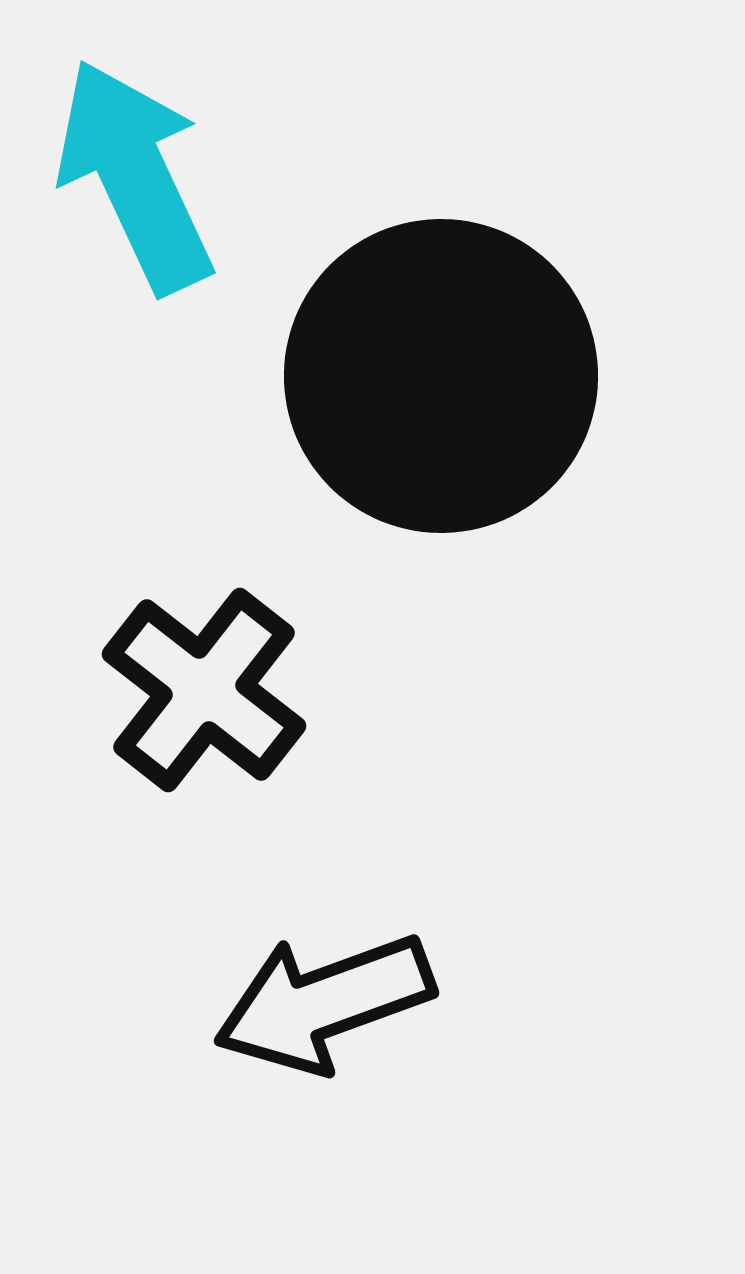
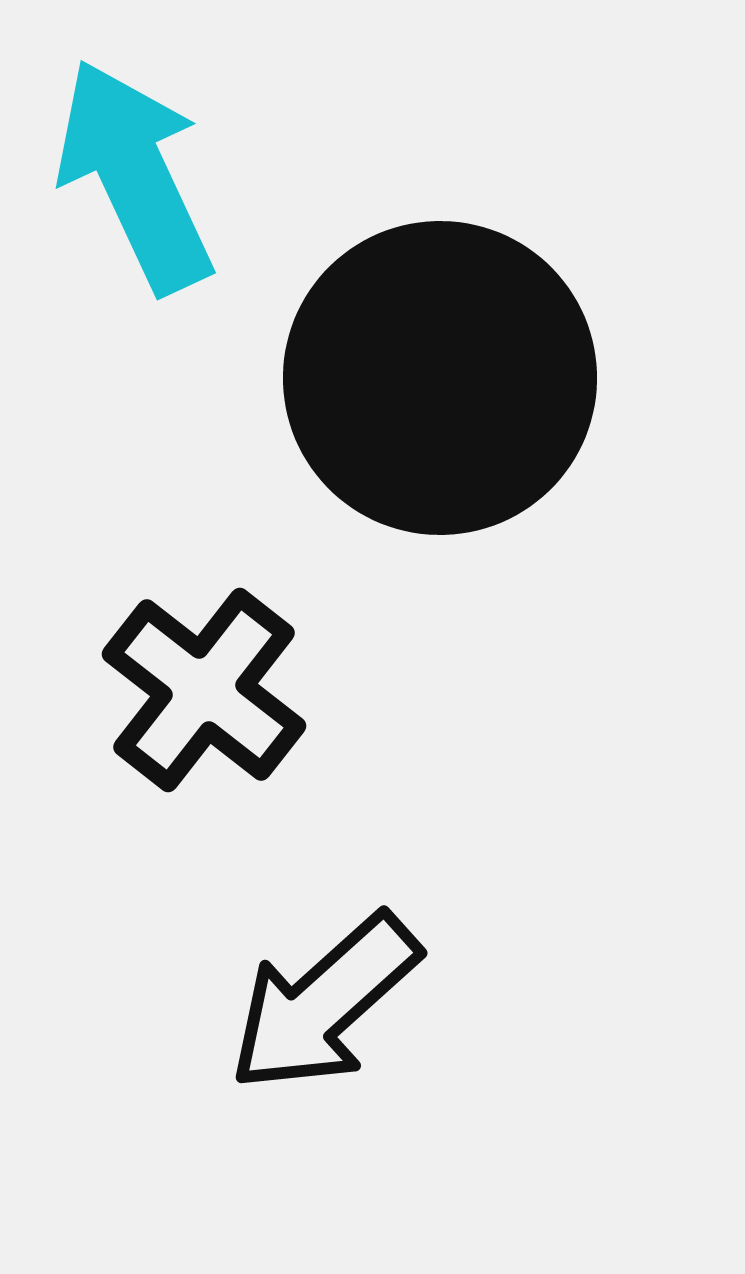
black circle: moved 1 px left, 2 px down
black arrow: rotated 22 degrees counterclockwise
